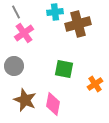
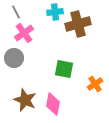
gray circle: moved 8 px up
